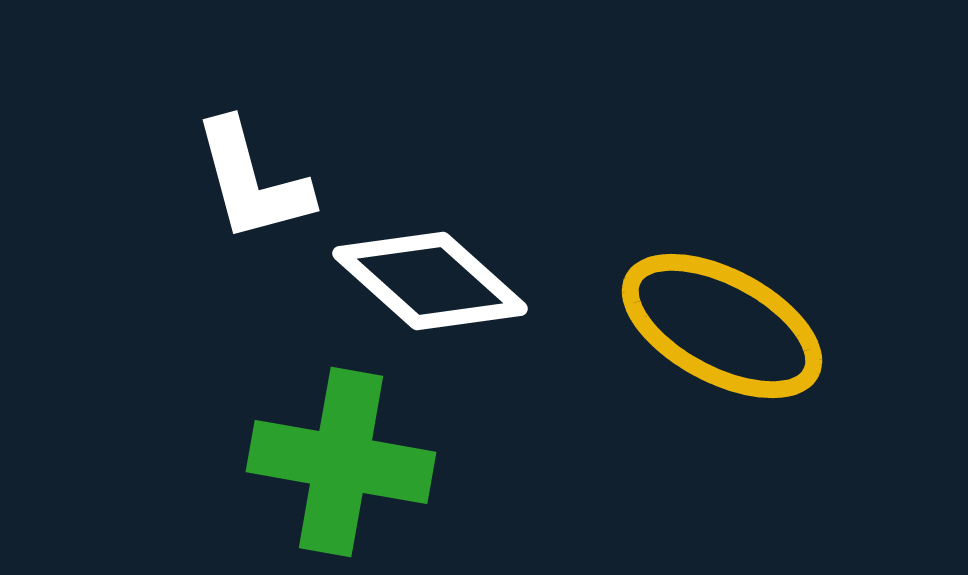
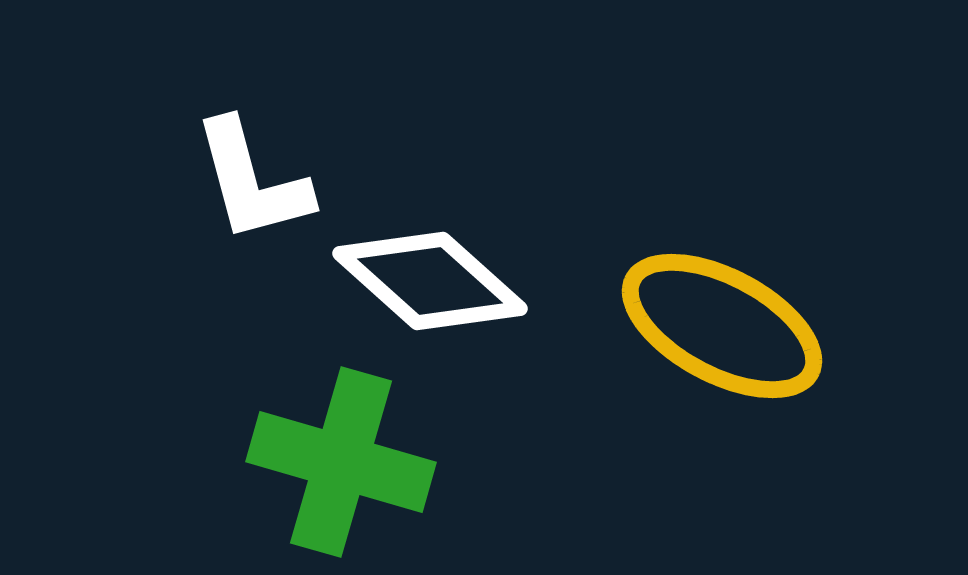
green cross: rotated 6 degrees clockwise
